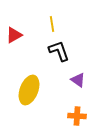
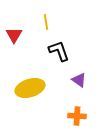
yellow line: moved 6 px left, 2 px up
red triangle: rotated 30 degrees counterclockwise
purple triangle: moved 1 px right
yellow ellipse: moved 1 px right, 2 px up; rotated 52 degrees clockwise
